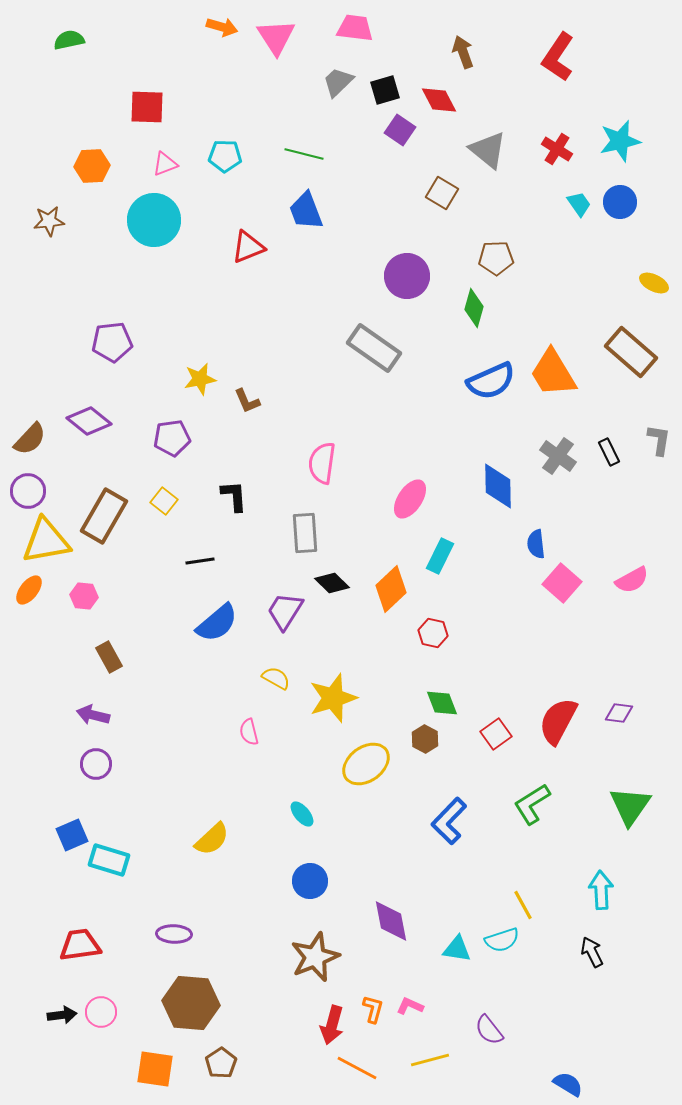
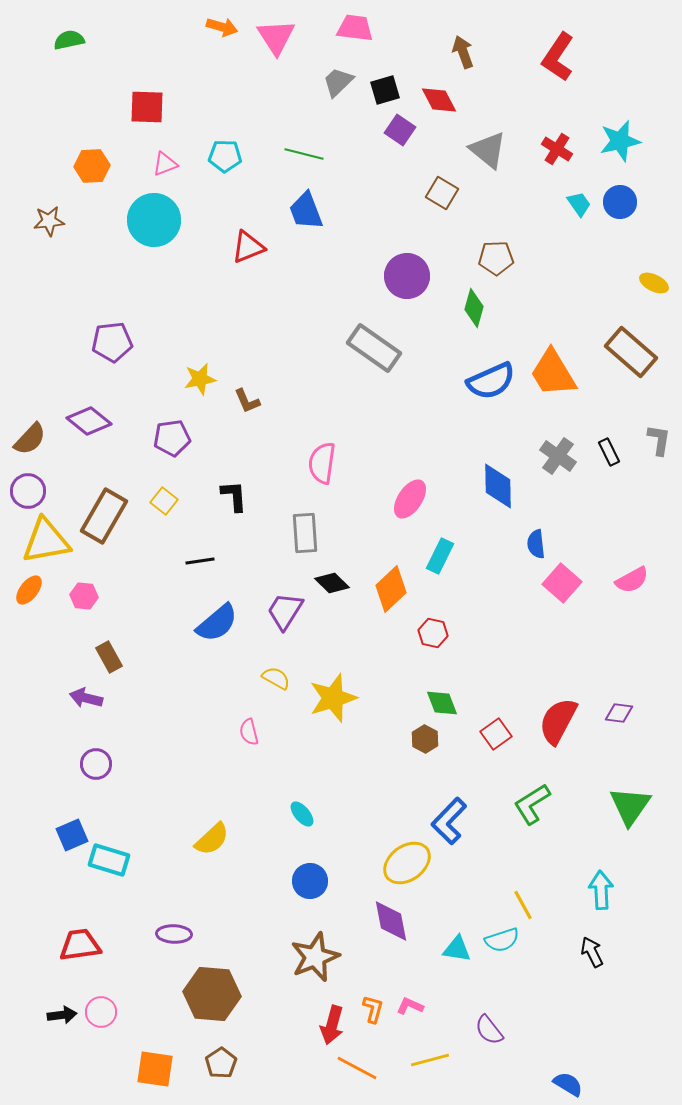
purple arrow at (93, 715): moved 7 px left, 17 px up
yellow ellipse at (366, 764): moved 41 px right, 99 px down
brown hexagon at (191, 1003): moved 21 px right, 9 px up
